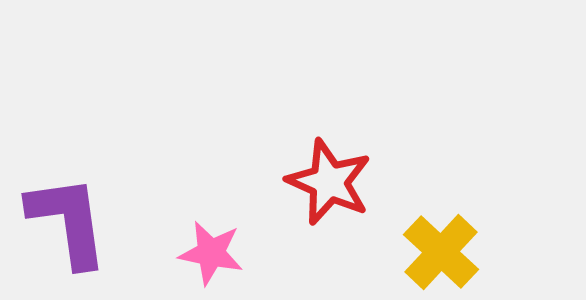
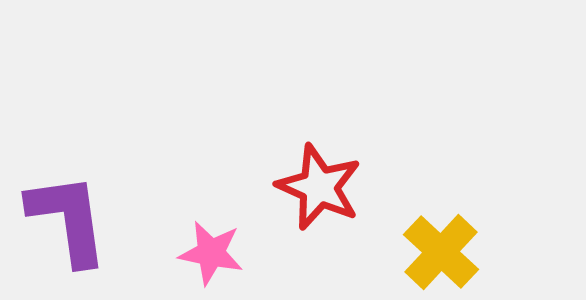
red star: moved 10 px left, 5 px down
purple L-shape: moved 2 px up
